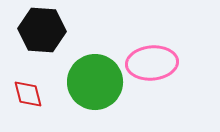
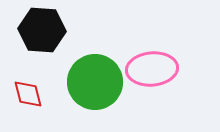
pink ellipse: moved 6 px down
